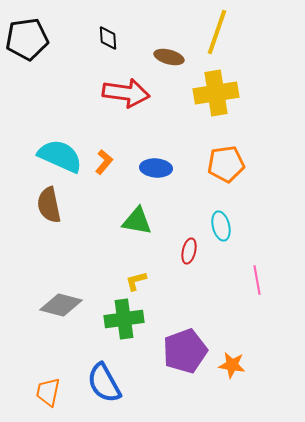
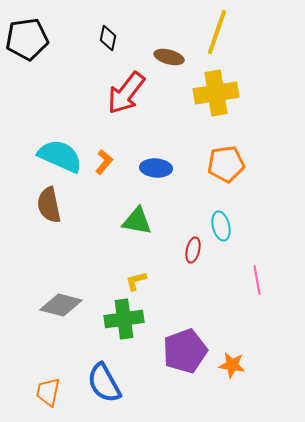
black diamond: rotated 15 degrees clockwise
red arrow: rotated 120 degrees clockwise
red ellipse: moved 4 px right, 1 px up
